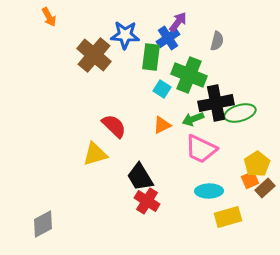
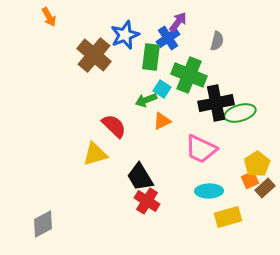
blue star: rotated 24 degrees counterclockwise
green arrow: moved 47 px left, 19 px up
orange triangle: moved 4 px up
